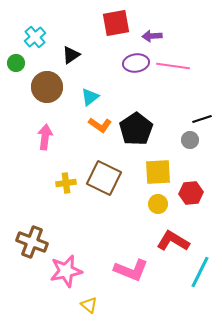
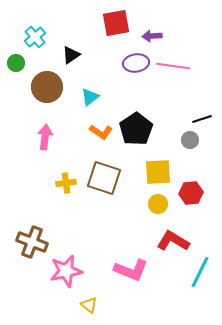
orange L-shape: moved 1 px right, 7 px down
brown square: rotated 8 degrees counterclockwise
